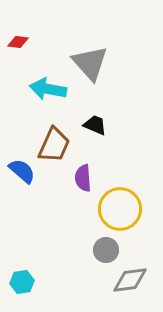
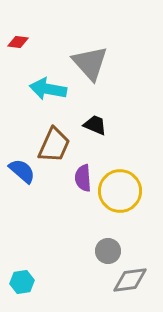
yellow circle: moved 18 px up
gray circle: moved 2 px right, 1 px down
